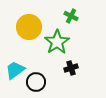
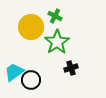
green cross: moved 16 px left
yellow circle: moved 2 px right
cyan trapezoid: moved 1 px left, 2 px down
black circle: moved 5 px left, 2 px up
